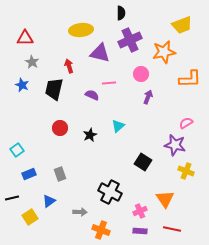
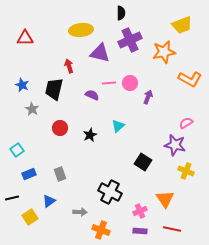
gray star: moved 47 px down
pink circle: moved 11 px left, 9 px down
orange L-shape: rotated 30 degrees clockwise
